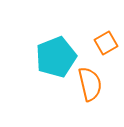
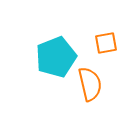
orange square: rotated 20 degrees clockwise
